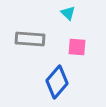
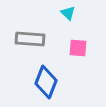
pink square: moved 1 px right, 1 px down
blue diamond: moved 11 px left; rotated 20 degrees counterclockwise
